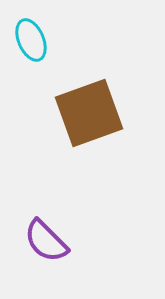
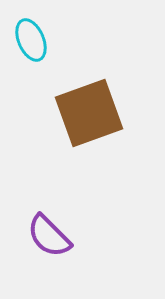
purple semicircle: moved 3 px right, 5 px up
